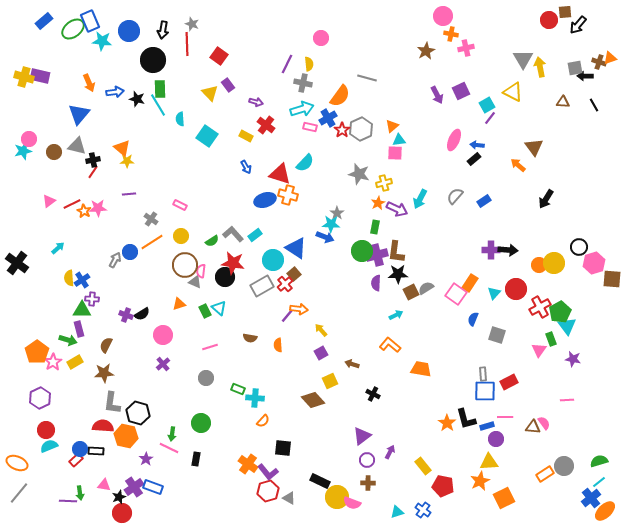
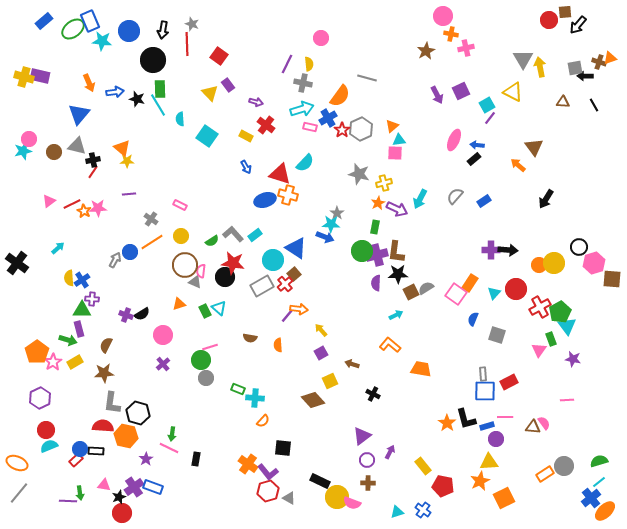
green circle at (201, 423): moved 63 px up
